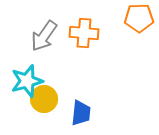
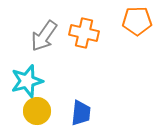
orange pentagon: moved 2 px left, 3 px down
orange cross: rotated 8 degrees clockwise
yellow circle: moved 7 px left, 12 px down
